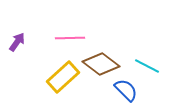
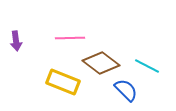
purple arrow: moved 1 px left, 1 px up; rotated 138 degrees clockwise
brown diamond: moved 1 px up
yellow rectangle: moved 5 px down; rotated 64 degrees clockwise
